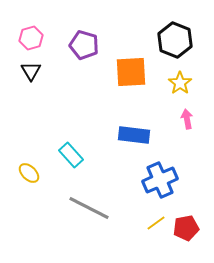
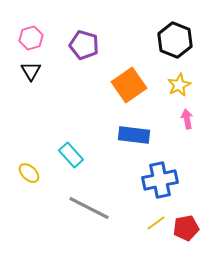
orange square: moved 2 px left, 13 px down; rotated 32 degrees counterclockwise
yellow star: moved 1 px left, 2 px down; rotated 10 degrees clockwise
blue cross: rotated 12 degrees clockwise
